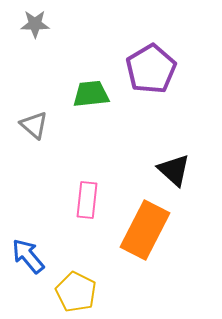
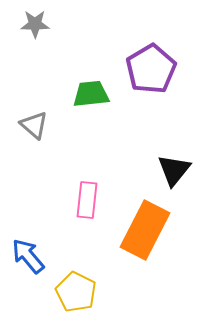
black triangle: rotated 27 degrees clockwise
